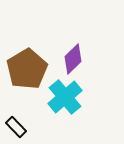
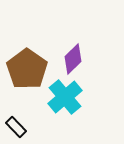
brown pentagon: rotated 6 degrees counterclockwise
